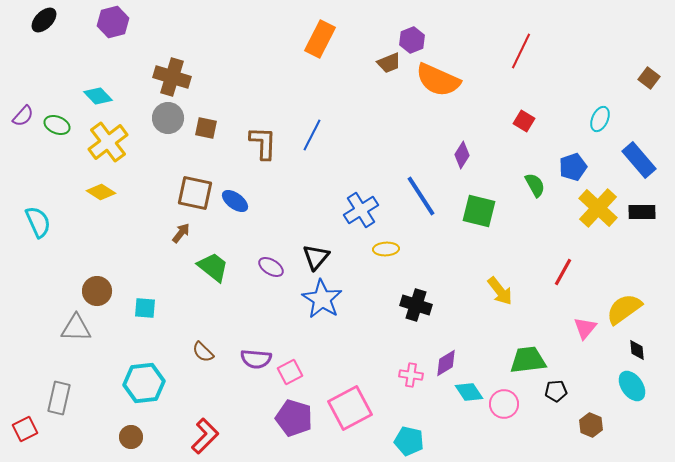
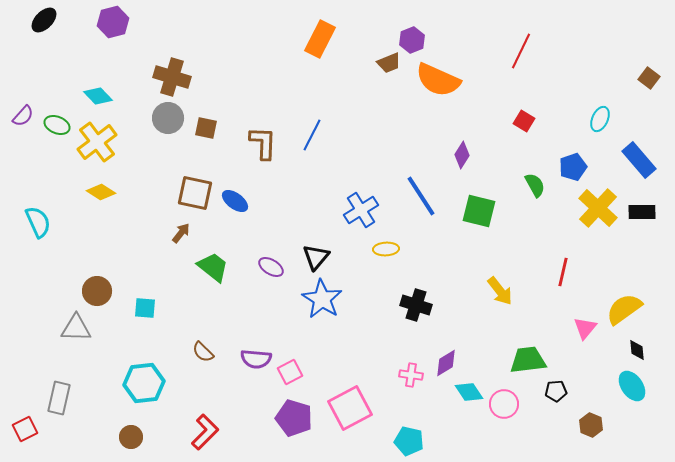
yellow cross at (108, 142): moved 11 px left
red line at (563, 272): rotated 16 degrees counterclockwise
red L-shape at (205, 436): moved 4 px up
